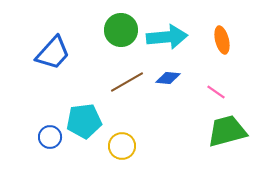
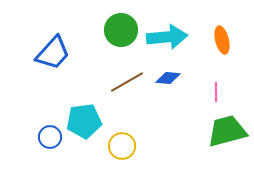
pink line: rotated 54 degrees clockwise
